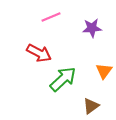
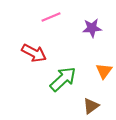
red arrow: moved 5 px left
